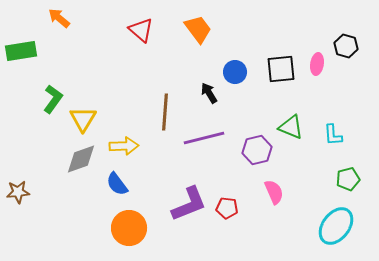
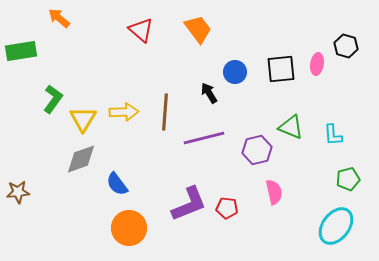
yellow arrow: moved 34 px up
pink semicircle: rotated 10 degrees clockwise
